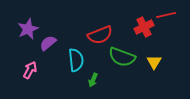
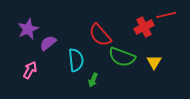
red semicircle: rotated 70 degrees clockwise
